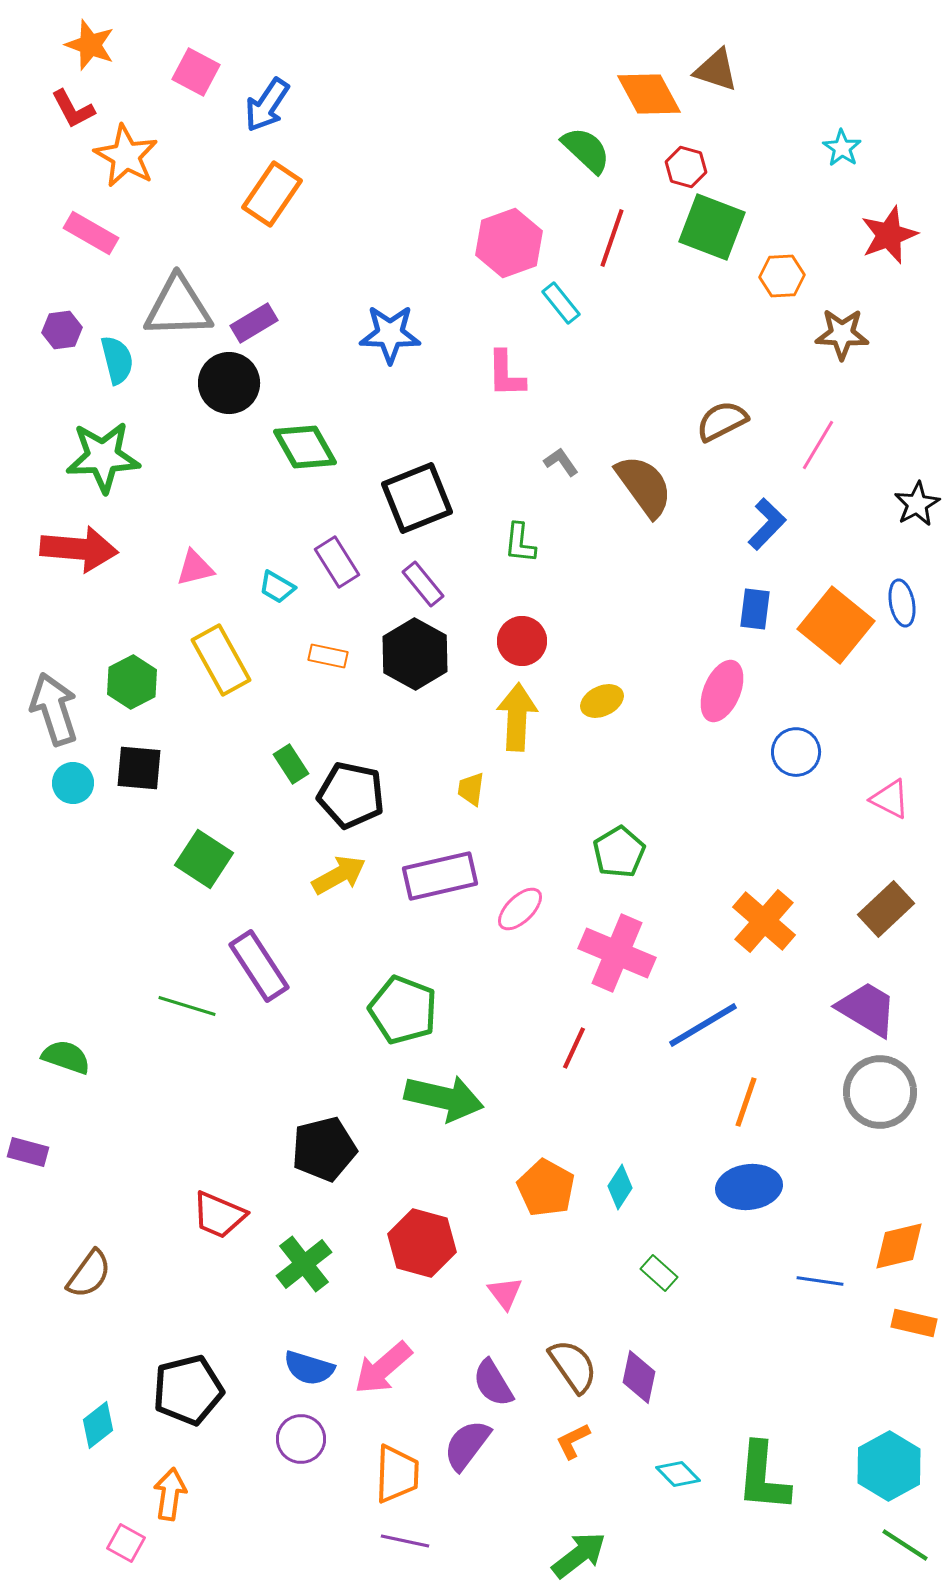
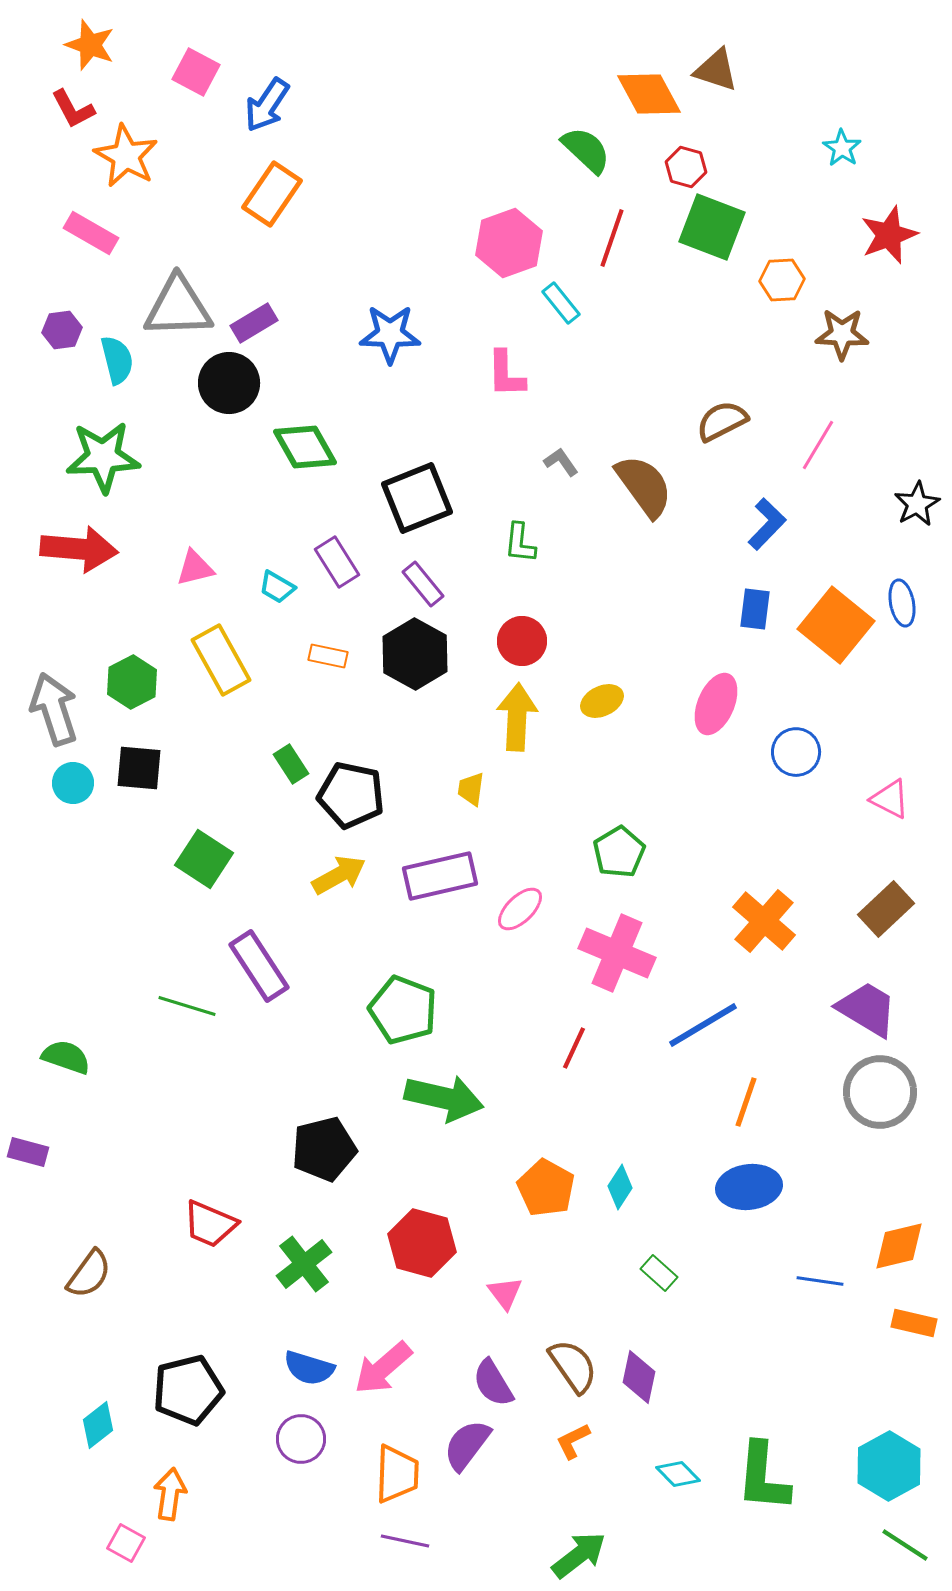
orange hexagon at (782, 276): moved 4 px down
pink ellipse at (722, 691): moved 6 px left, 13 px down
red trapezoid at (219, 1215): moved 9 px left, 9 px down
